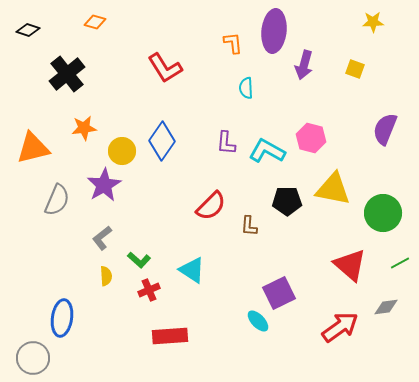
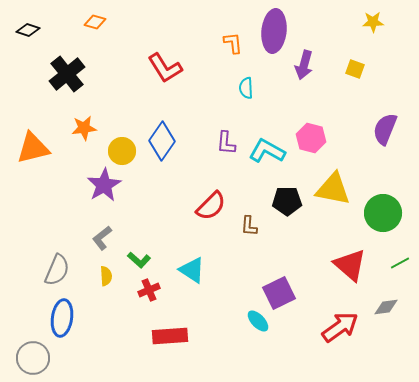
gray semicircle: moved 70 px down
